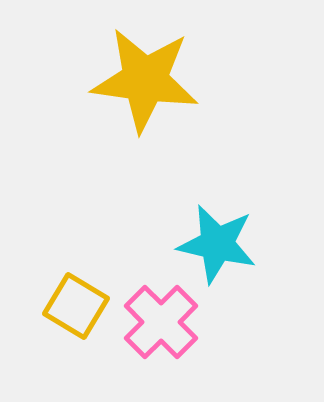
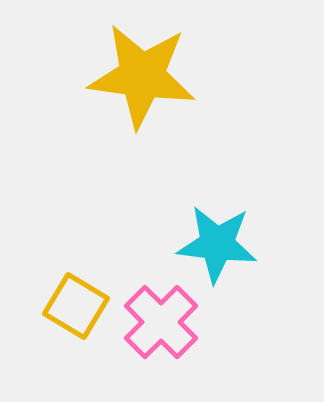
yellow star: moved 3 px left, 4 px up
cyan star: rotated 6 degrees counterclockwise
